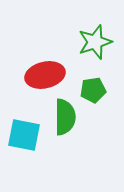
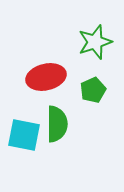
red ellipse: moved 1 px right, 2 px down
green pentagon: rotated 15 degrees counterclockwise
green semicircle: moved 8 px left, 7 px down
